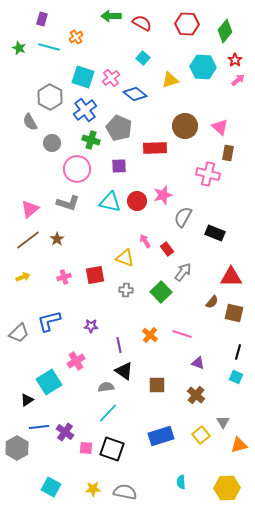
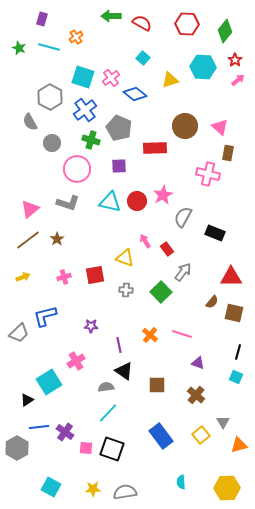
pink star at (163, 195): rotated 12 degrees counterclockwise
blue L-shape at (49, 321): moved 4 px left, 5 px up
blue rectangle at (161, 436): rotated 70 degrees clockwise
gray semicircle at (125, 492): rotated 20 degrees counterclockwise
